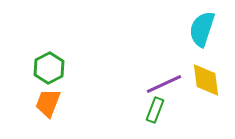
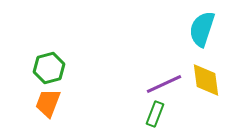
green hexagon: rotated 12 degrees clockwise
green rectangle: moved 4 px down
